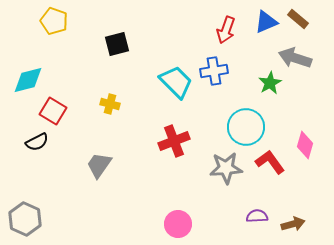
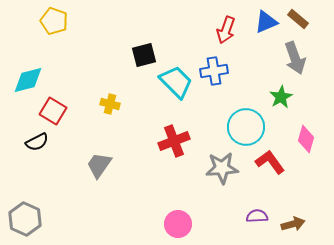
black square: moved 27 px right, 11 px down
gray arrow: rotated 128 degrees counterclockwise
green star: moved 11 px right, 14 px down
pink diamond: moved 1 px right, 6 px up
gray star: moved 4 px left
